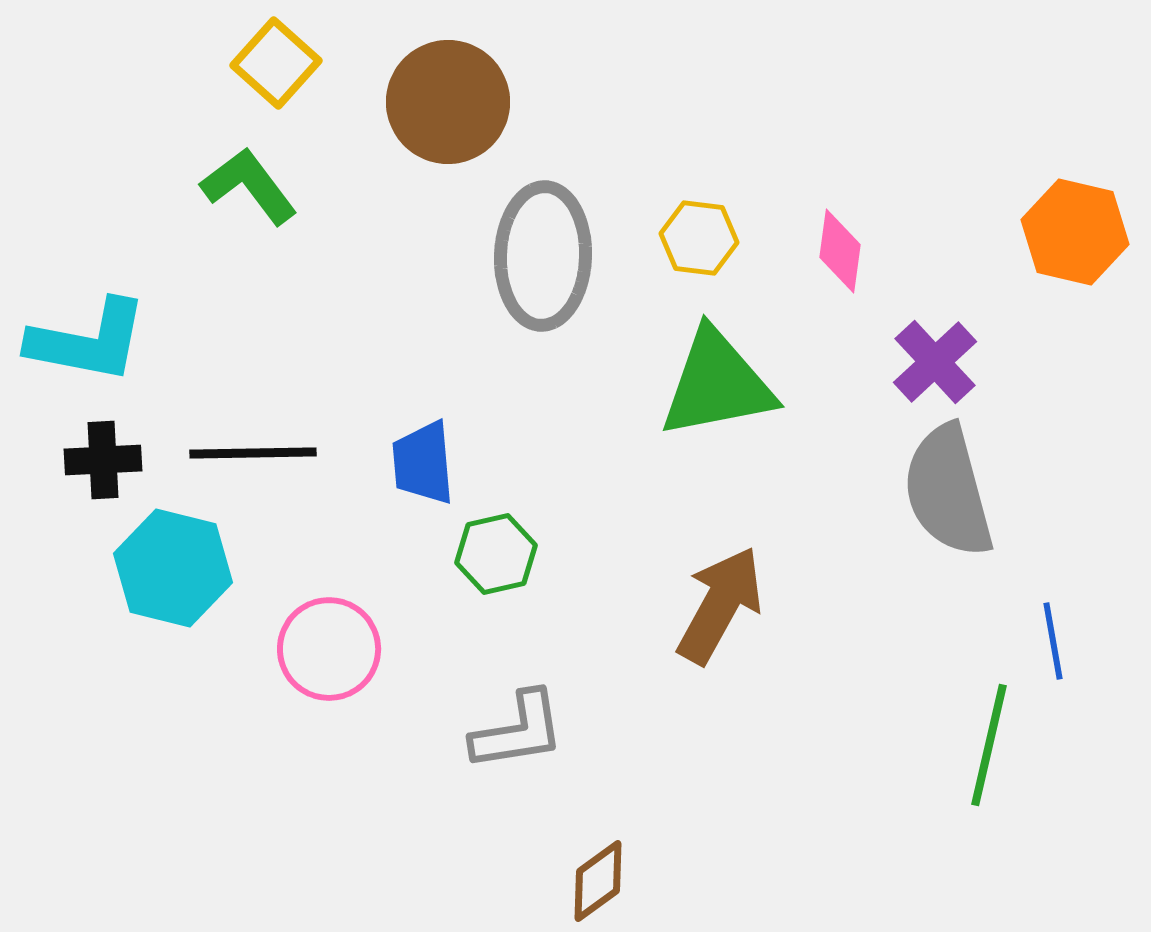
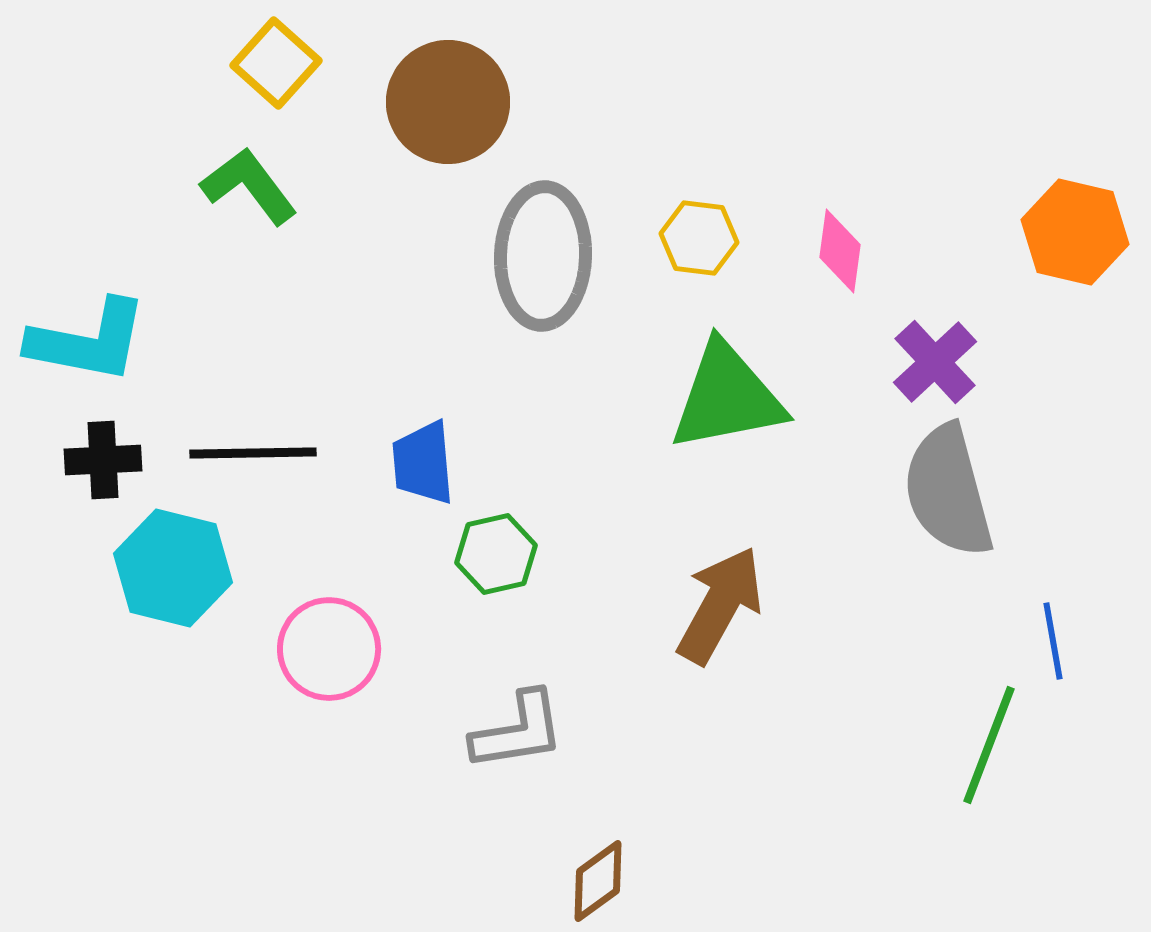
green triangle: moved 10 px right, 13 px down
green line: rotated 8 degrees clockwise
